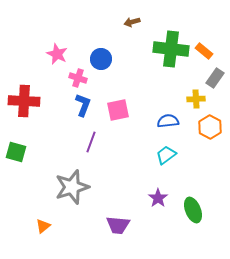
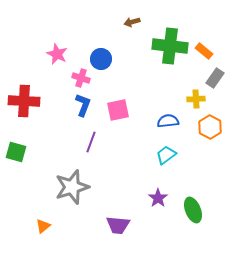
green cross: moved 1 px left, 3 px up
pink cross: moved 3 px right
